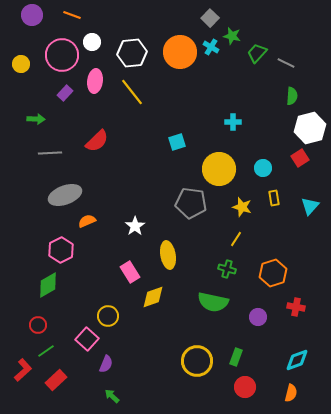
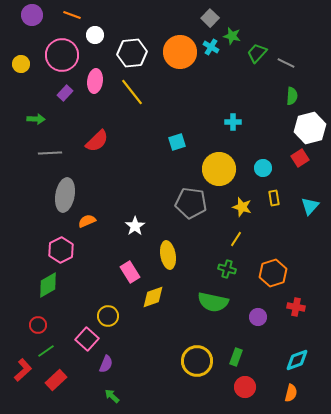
white circle at (92, 42): moved 3 px right, 7 px up
gray ellipse at (65, 195): rotated 60 degrees counterclockwise
